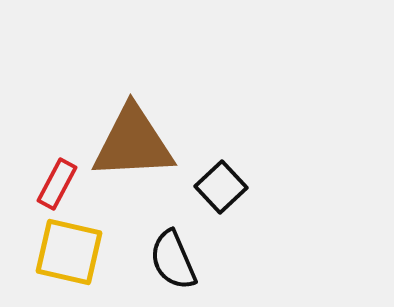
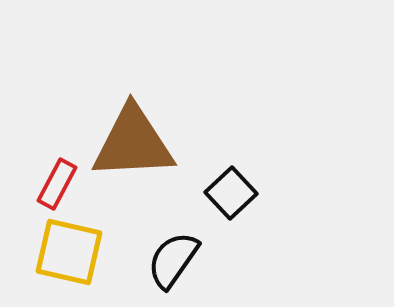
black square: moved 10 px right, 6 px down
black semicircle: rotated 58 degrees clockwise
